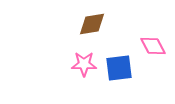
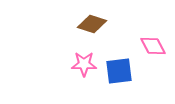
brown diamond: rotated 28 degrees clockwise
blue square: moved 3 px down
